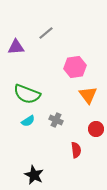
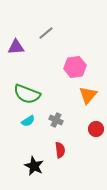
orange triangle: rotated 18 degrees clockwise
red semicircle: moved 16 px left
black star: moved 9 px up
